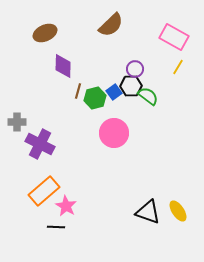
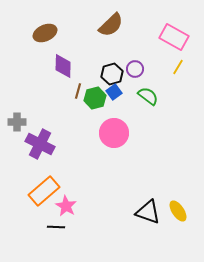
black hexagon: moved 19 px left, 12 px up; rotated 15 degrees counterclockwise
